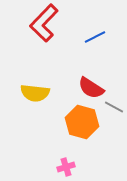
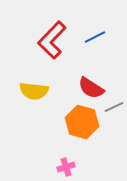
red L-shape: moved 8 px right, 17 px down
yellow semicircle: moved 1 px left, 2 px up
gray line: rotated 54 degrees counterclockwise
